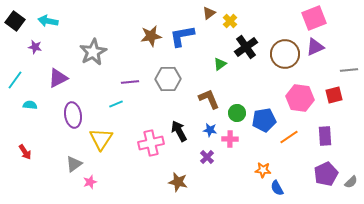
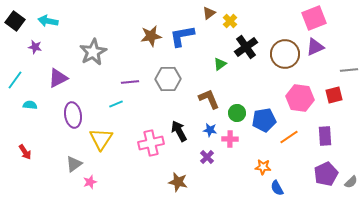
orange star at (263, 170): moved 3 px up
